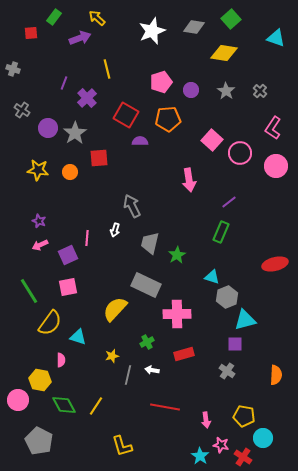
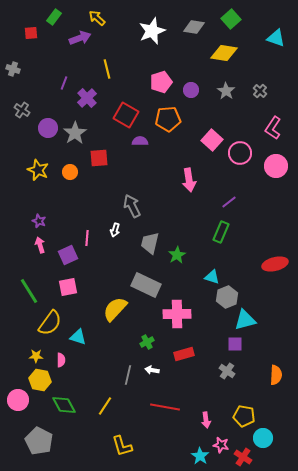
yellow star at (38, 170): rotated 15 degrees clockwise
pink arrow at (40, 245): rotated 98 degrees clockwise
yellow star at (112, 356): moved 76 px left; rotated 16 degrees clockwise
yellow line at (96, 406): moved 9 px right
